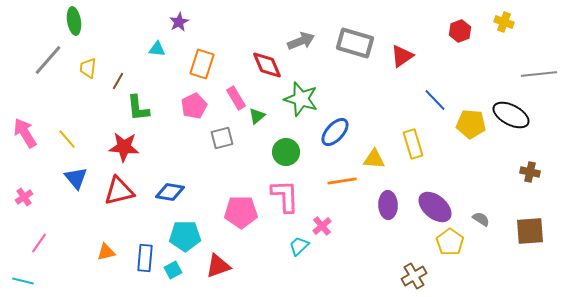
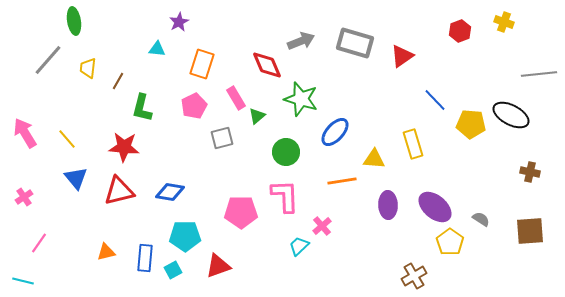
green L-shape at (138, 108): moved 4 px right; rotated 20 degrees clockwise
